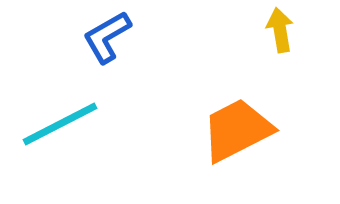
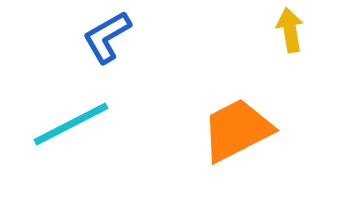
yellow arrow: moved 10 px right
cyan line: moved 11 px right
